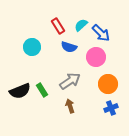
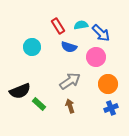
cyan semicircle: rotated 32 degrees clockwise
green rectangle: moved 3 px left, 14 px down; rotated 16 degrees counterclockwise
